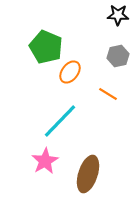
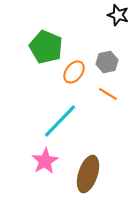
black star: rotated 15 degrees clockwise
gray hexagon: moved 11 px left, 6 px down
orange ellipse: moved 4 px right
